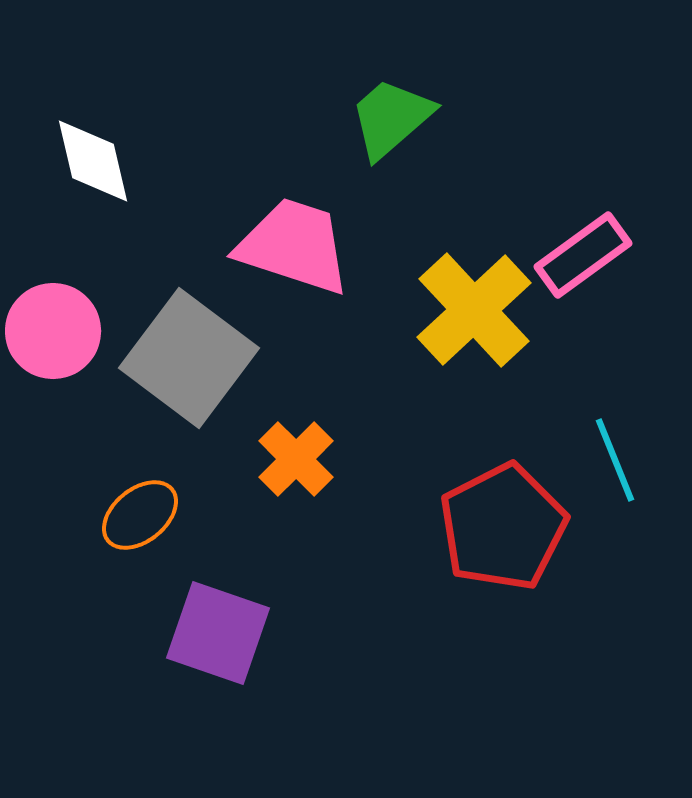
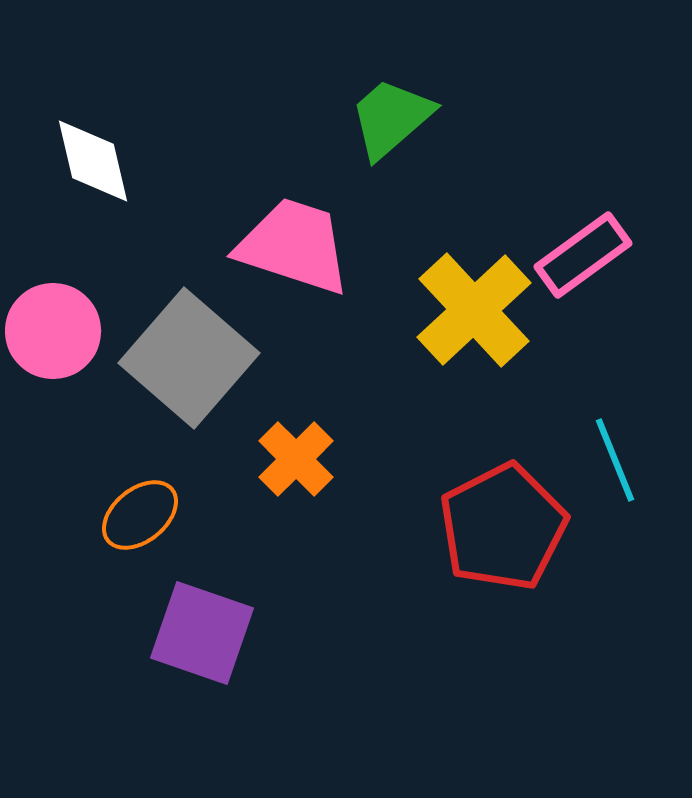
gray square: rotated 4 degrees clockwise
purple square: moved 16 px left
